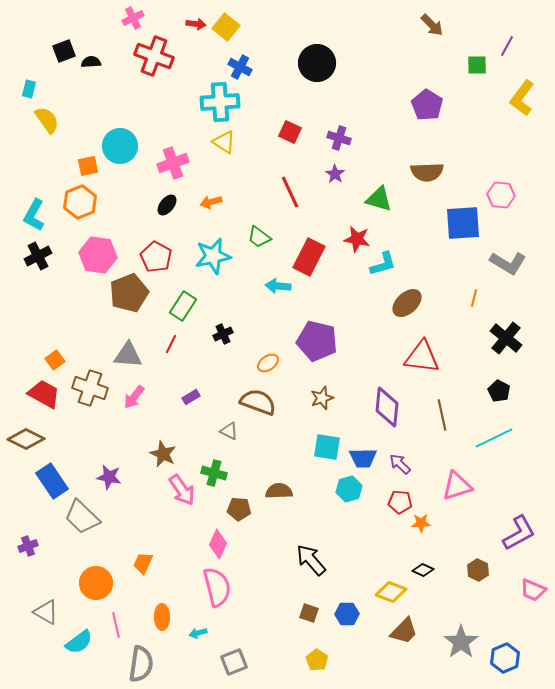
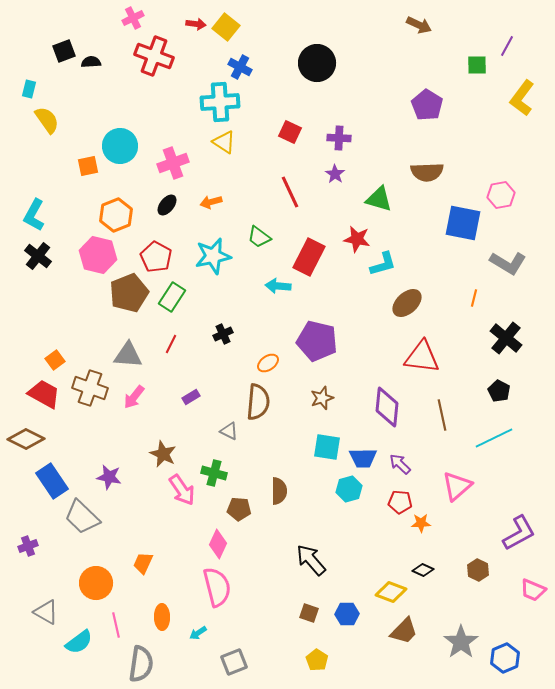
brown arrow at (432, 25): moved 13 px left; rotated 20 degrees counterclockwise
purple cross at (339, 138): rotated 15 degrees counterclockwise
pink hexagon at (501, 195): rotated 16 degrees counterclockwise
orange hexagon at (80, 202): moved 36 px right, 13 px down
blue square at (463, 223): rotated 15 degrees clockwise
pink hexagon at (98, 255): rotated 6 degrees clockwise
black cross at (38, 256): rotated 24 degrees counterclockwise
green rectangle at (183, 306): moved 11 px left, 9 px up
brown semicircle at (258, 402): rotated 75 degrees clockwise
pink triangle at (457, 486): rotated 24 degrees counterclockwise
brown semicircle at (279, 491): rotated 92 degrees clockwise
cyan arrow at (198, 633): rotated 18 degrees counterclockwise
